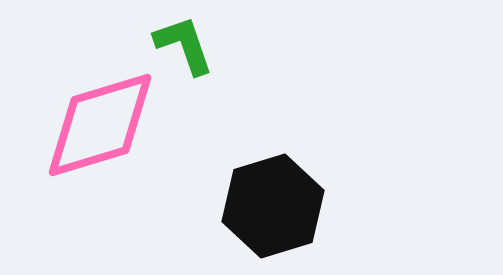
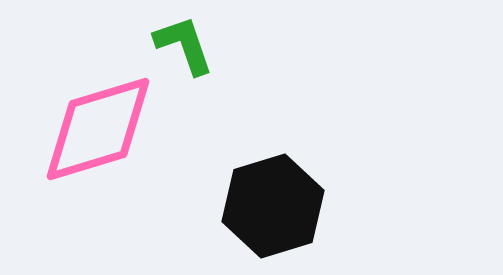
pink diamond: moved 2 px left, 4 px down
